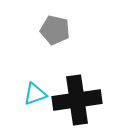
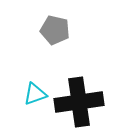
black cross: moved 2 px right, 2 px down
